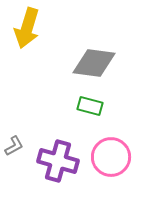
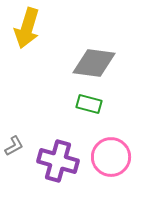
green rectangle: moved 1 px left, 2 px up
